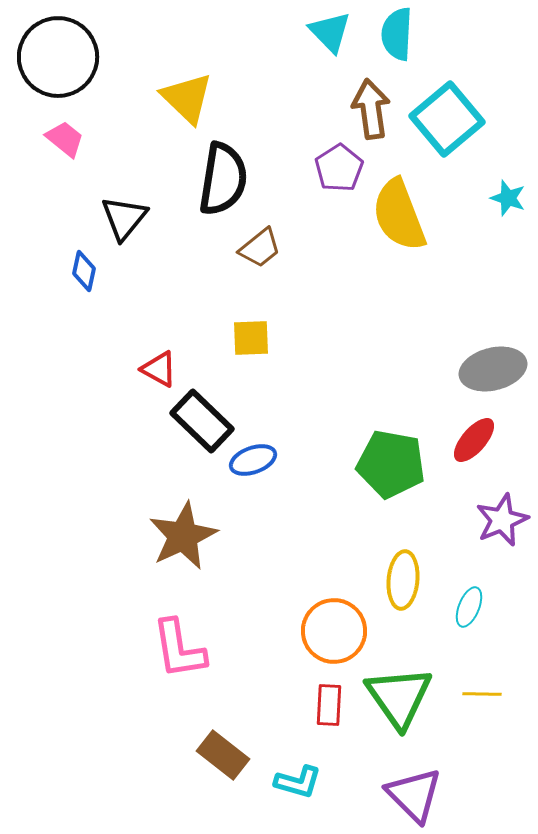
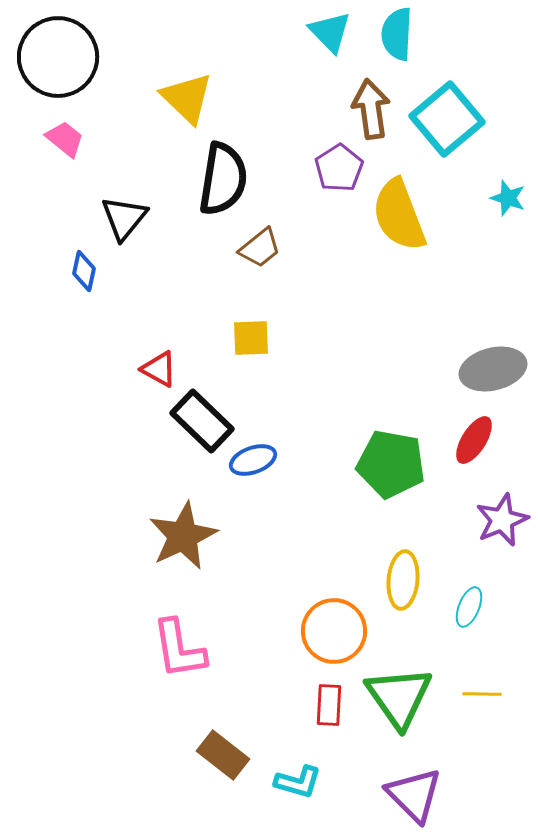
red ellipse: rotated 9 degrees counterclockwise
